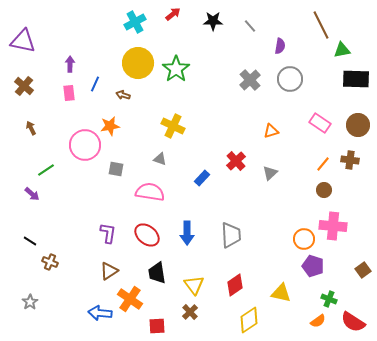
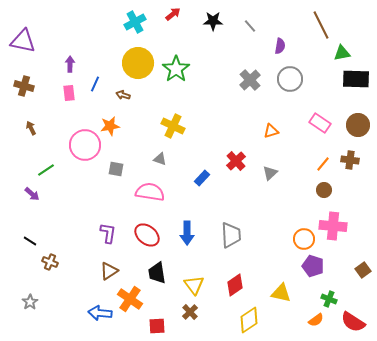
green triangle at (342, 50): moved 3 px down
brown cross at (24, 86): rotated 24 degrees counterclockwise
orange semicircle at (318, 321): moved 2 px left, 1 px up
